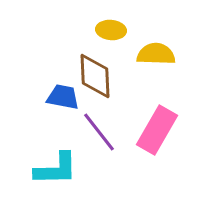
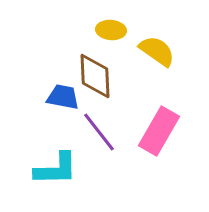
yellow semicircle: moved 1 px right, 3 px up; rotated 33 degrees clockwise
pink rectangle: moved 2 px right, 1 px down
